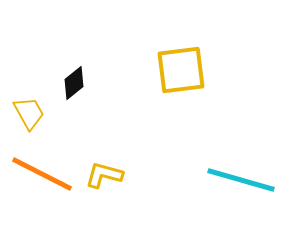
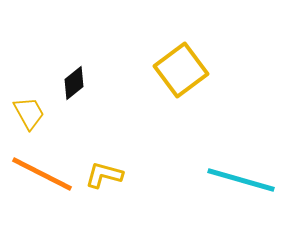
yellow square: rotated 30 degrees counterclockwise
